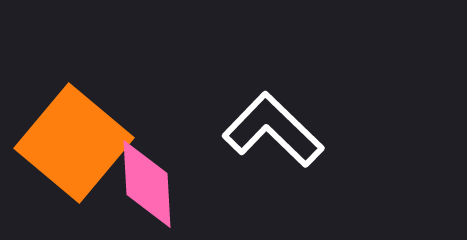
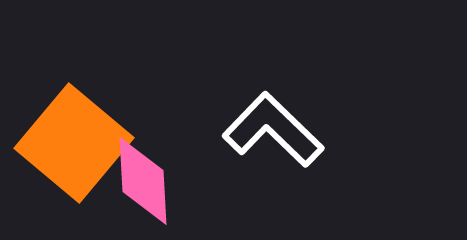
pink diamond: moved 4 px left, 3 px up
